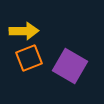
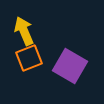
yellow arrow: rotated 112 degrees counterclockwise
